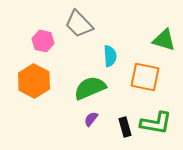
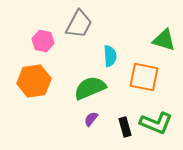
gray trapezoid: rotated 108 degrees counterclockwise
orange square: moved 1 px left
orange hexagon: rotated 24 degrees clockwise
green L-shape: rotated 12 degrees clockwise
